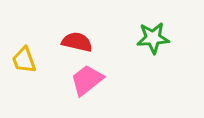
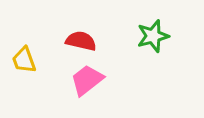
green star: moved 2 px up; rotated 12 degrees counterclockwise
red semicircle: moved 4 px right, 1 px up
